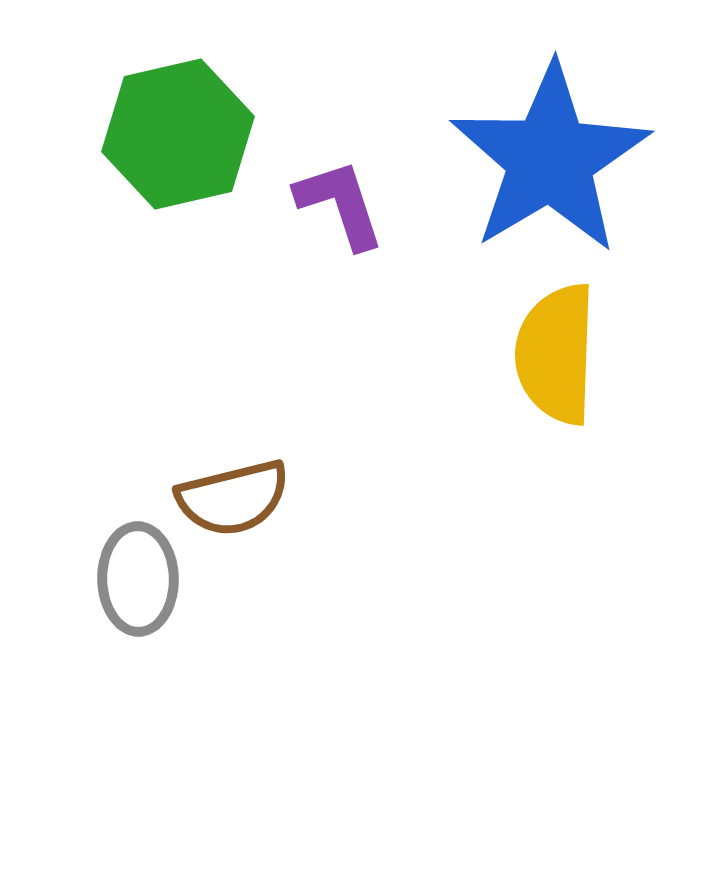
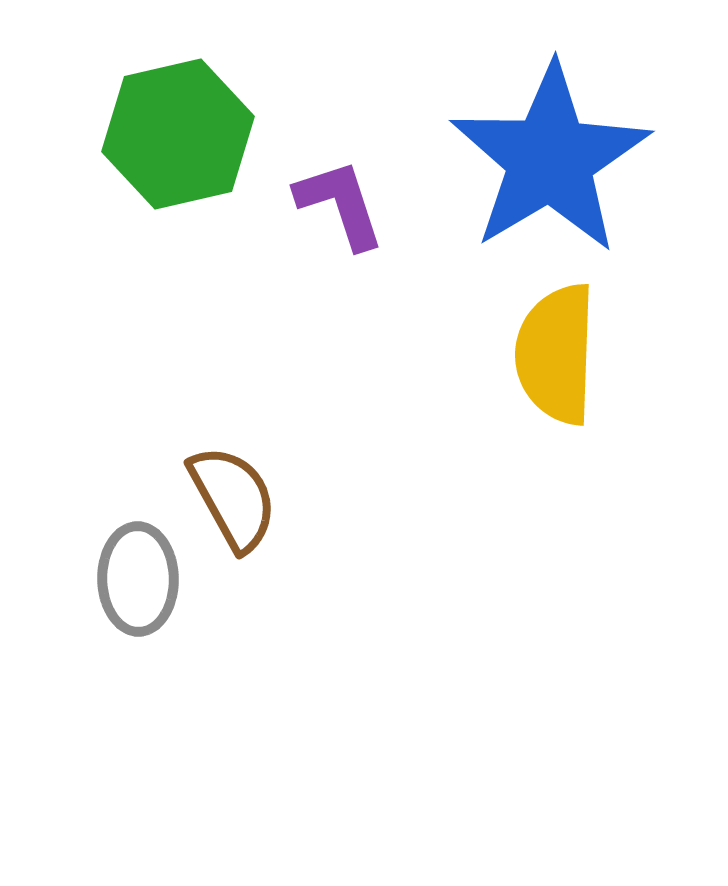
brown semicircle: rotated 105 degrees counterclockwise
